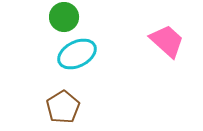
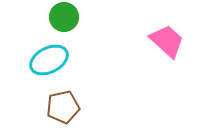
cyan ellipse: moved 28 px left, 6 px down
brown pentagon: rotated 20 degrees clockwise
